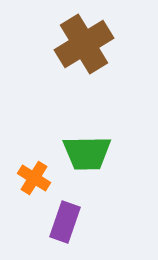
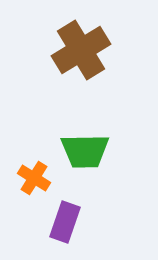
brown cross: moved 3 px left, 6 px down
green trapezoid: moved 2 px left, 2 px up
